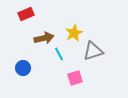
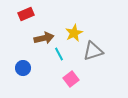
pink square: moved 4 px left, 1 px down; rotated 21 degrees counterclockwise
